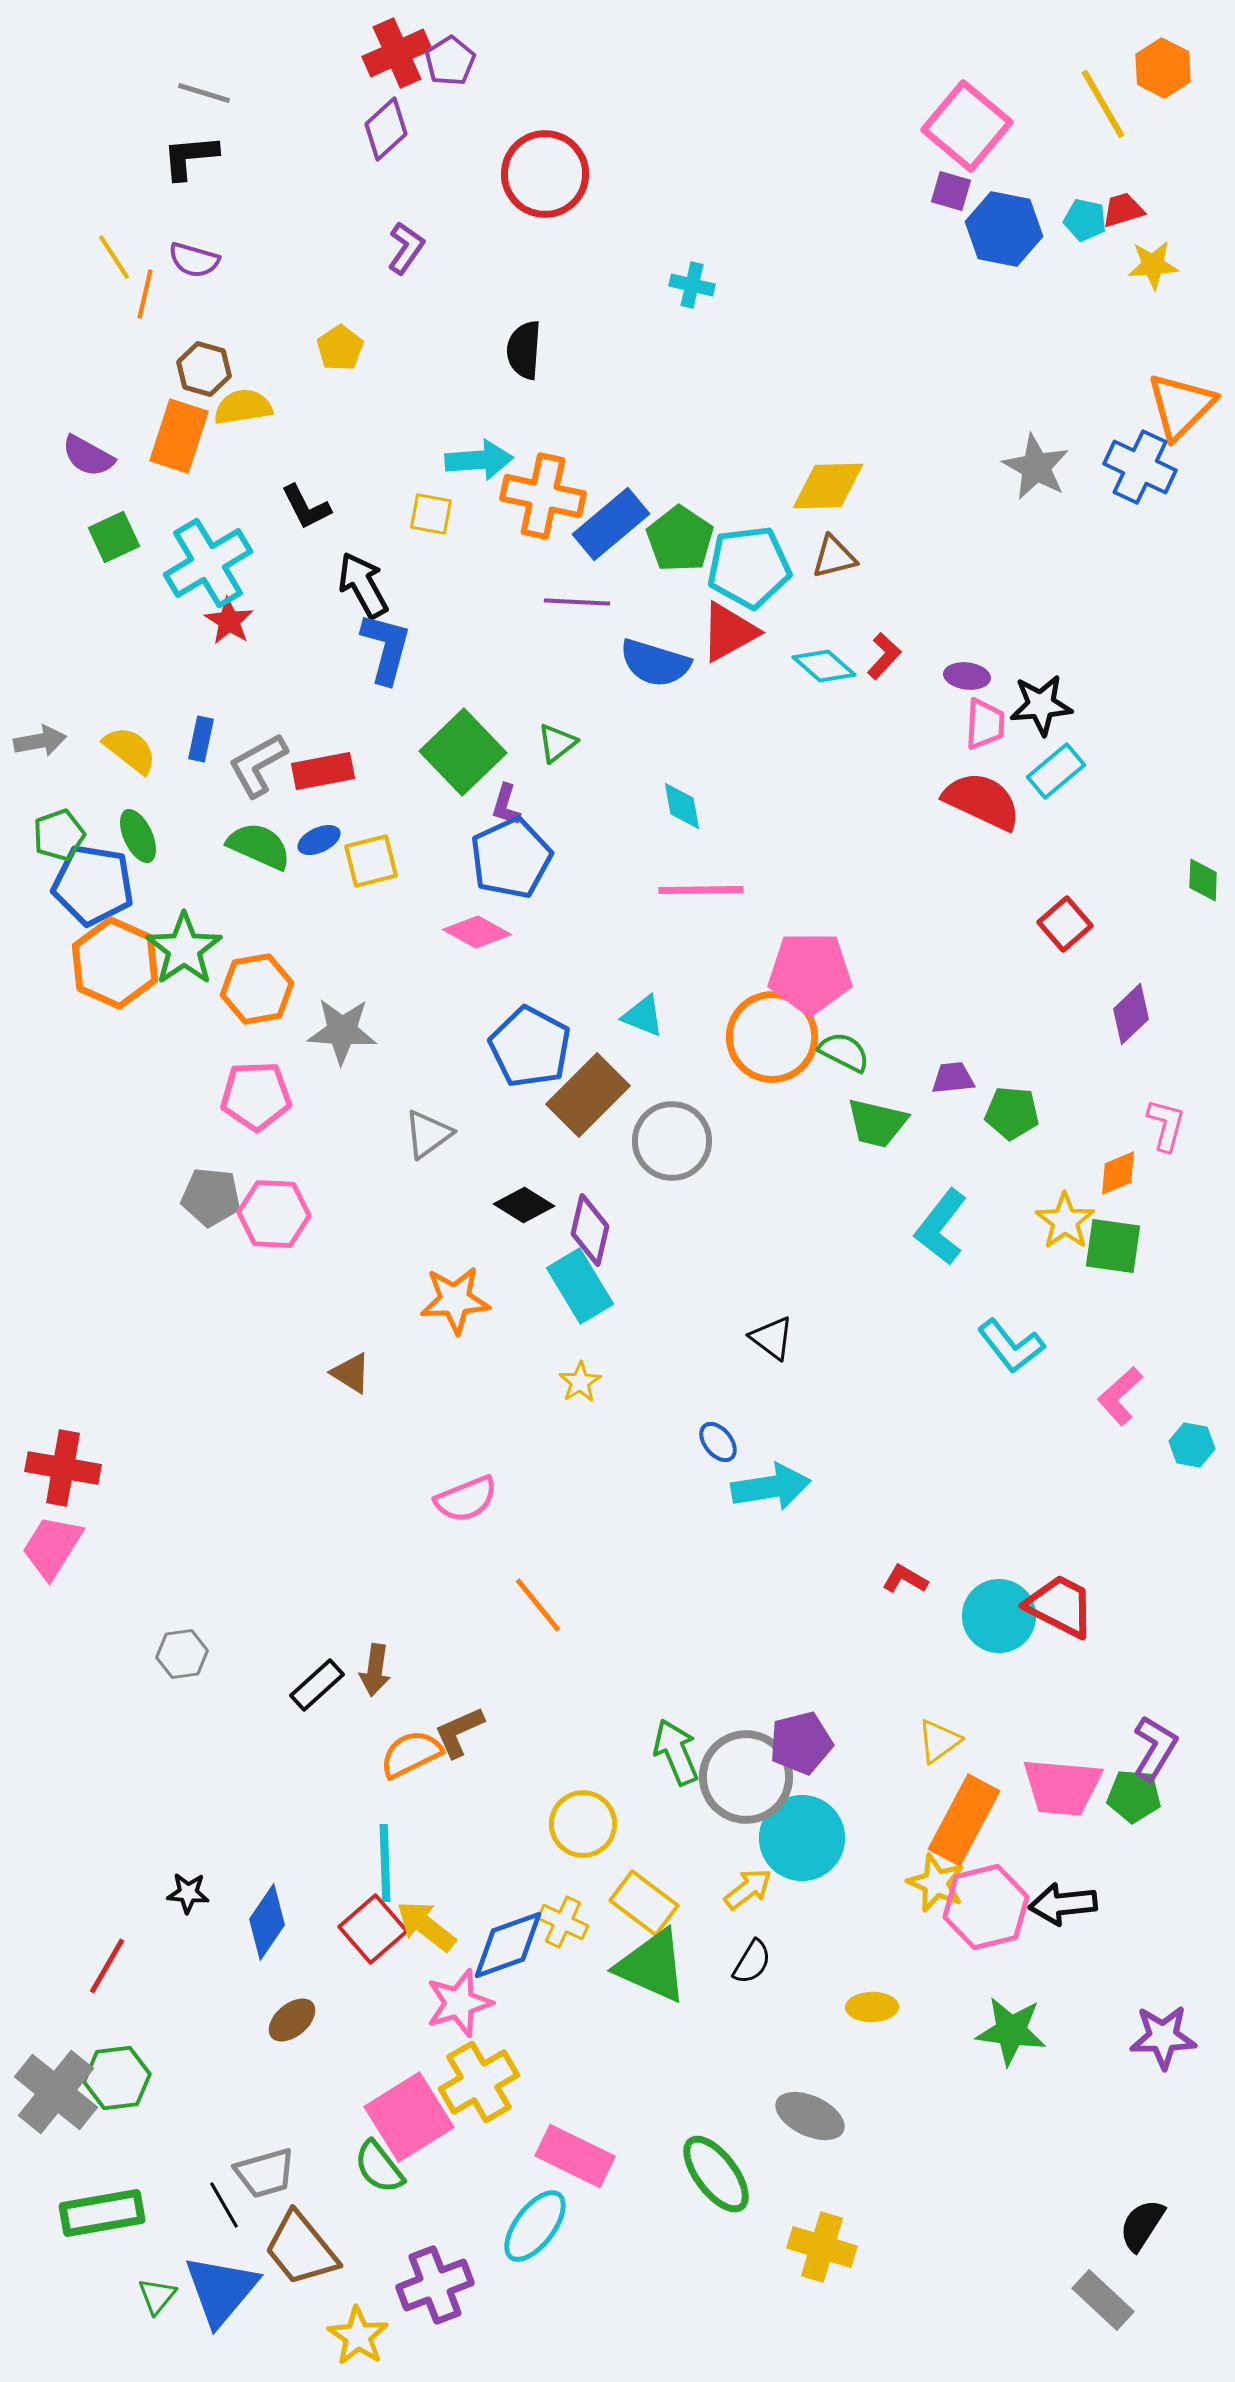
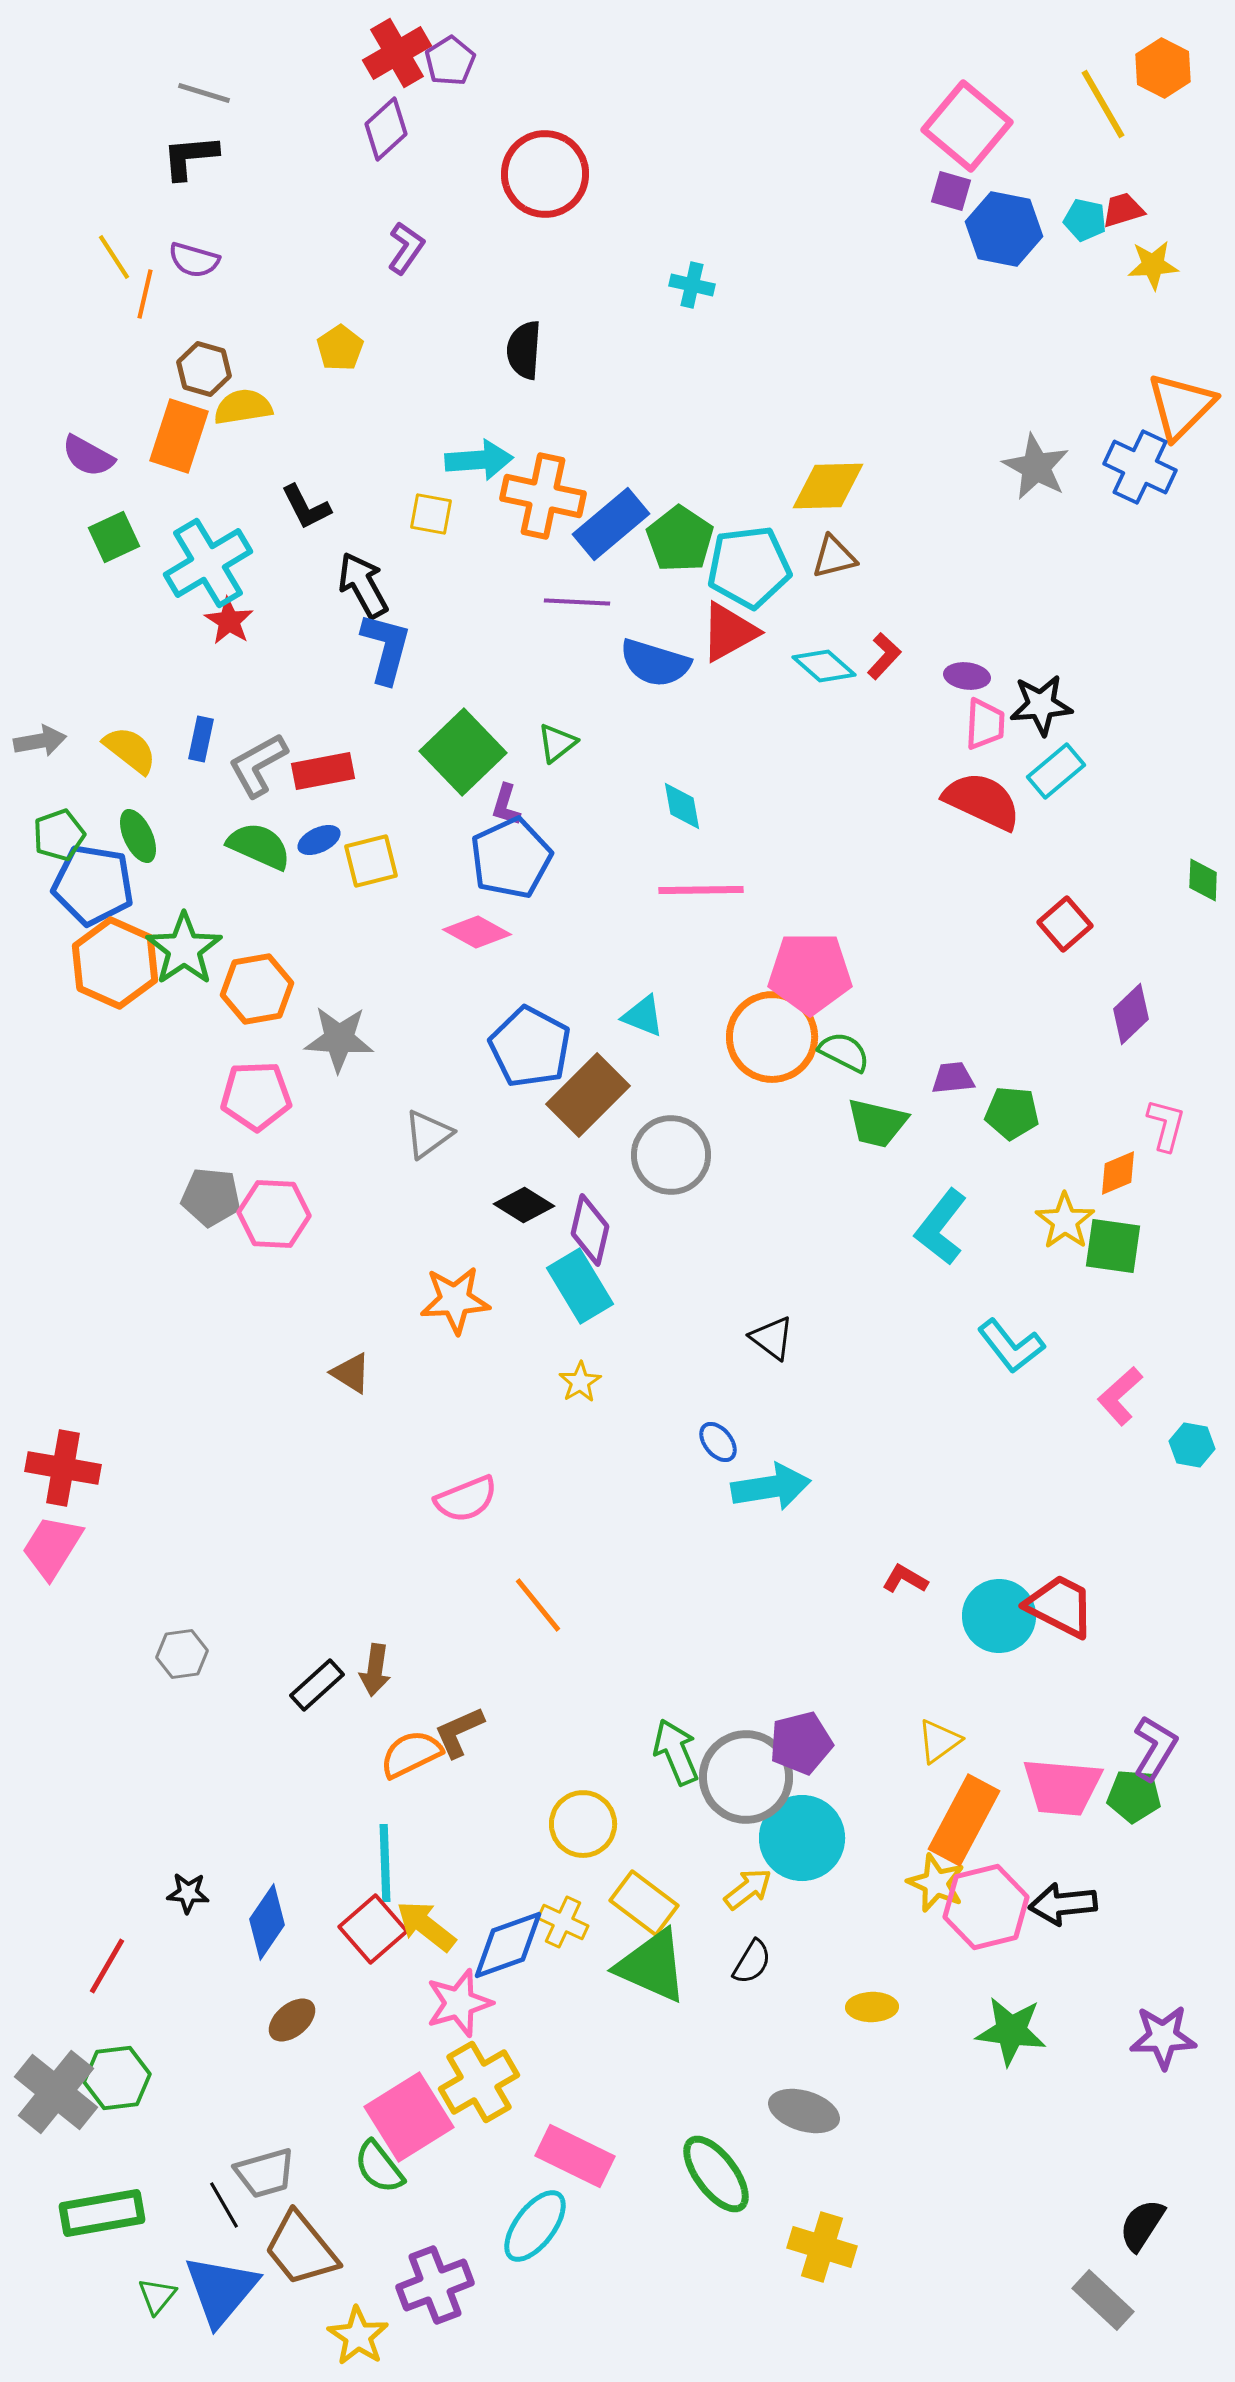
red cross at (397, 53): rotated 6 degrees counterclockwise
gray star at (342, 1031): moved 3 px left, 8 px down
gray circle at (672, 1141): moved 1 px left, 14 px down
gray ellipse at (810, 2116): moved 6 px left, 5 px up; rotated 8 degrees counterclockwise
